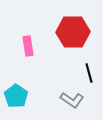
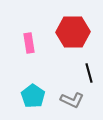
pink rectangle: moved 1 px right, 3 px up
cyan pentagon: moved 17 px right
gray L-shape: rotated 10 degrees counterclockwise
